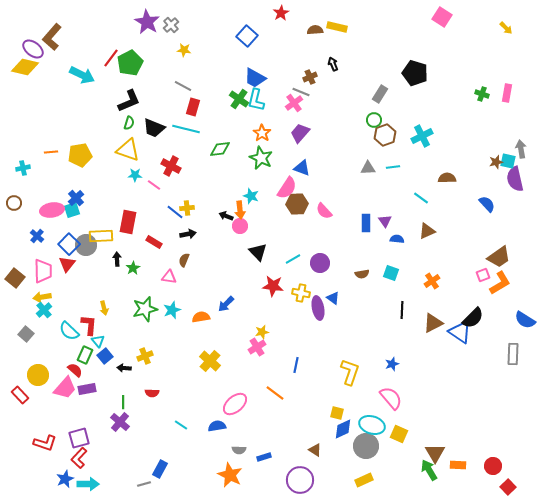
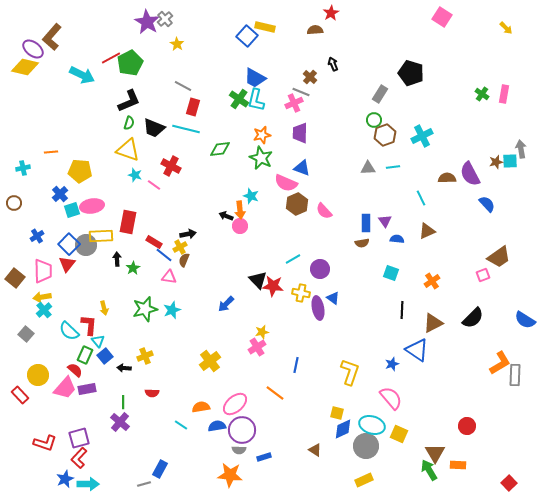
red star at (281, 13): moved 50 px right
gray cross at (171, 25): moved 6 px left, 6 px up
yellow rectangle at (337, 27): moved 72 px left
yellow star at (184, 50): moved 7 px left, 6 px up; rotated 24 degrees clockwise
red line at (111, 58): rotated 24 degrees clockwise
black pentagon at (415, 73): moved 4 px left
brown cross at (310, 77): rotated 24 degrees counterclockwise
pink rectangle at (507, 93): moved 3 px left, 1 px down
green cross at (482, 94): rotated 16 degrees clockwise
pink cross at (294, 103): rotated 12 degrees clockwise
orange star at (262, 133): moved 2 px down; rotated 24 degrees clockwise
purple trapezoid at (300, 133): rotated 40 degrees counterclockwise
yellow pentagon at (80, 155): moved 16 px down; rotated 15 degrees clockwise
cyan square at (508, 161): moved 2 px right; rotated 14 degrees counterclockwise
cyan star at (135, 175): rotated 16 degrees clockwise
purple semicircle at (515, 179): moved 45 px left, 5 px up; rotated 15 degrees counterclockwise
pink semicircle at (287, 188): moved 1 px left, 5 px up; rotated 80 degrees clockwise
blue cross at (76, 198): moved 16 px left, 4 px up
cyan line at (421, 198): rotated 28 degrees clockwise
brown hexagon at (297, 204): rotated 20 degrees counterclockwise
yellow cross at (187, 208): moved 7 px left, 39 px down; rotated 24 degrees counterclockwise
pink ellipse at (52, 210): moved 40 px right, 4 px up
blue line at (175, 212): moved 11 px left, 43 px down
blue cross at (37, 236): rotated 16 degrees clockwise
black triangle at (258, 252): moved 28 px down
purple circle at (320, 263): moved 6 px down
brown semicircle at (362, 274): moved 31 px up
orange L-shape at (500, 283): moved 80 px down
orange semicircle at (201, 317): moved 90 px down
blue triangle at (460, 332): moved 43 px left, 18 px down
gray rectangle at (513, 354): moved 2 px right, 21 px down
yellow cross at (210, 361): rotated 10 degrees clockwise
red circle at (493, 466): moved 26 px left, 40 px up
orange star at (230, 475): rotated 20 degrees counterclockwise
purple circle at (300, 480): moved 58 px left, 50 px up
red square at (508, 487): moved 1 px right, 4 px up
